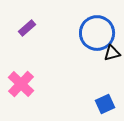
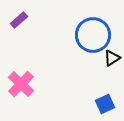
purple rectangle: moved 8 px left, 8 px up
blue circle: moved 4 px left, 2 px down
black triangle: moved 5 px down; rotated 18 degrees counterclockwise
